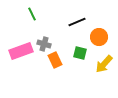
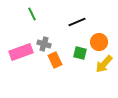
orange circle: moved 5 px down
pink rectangle: moved 1 px down
